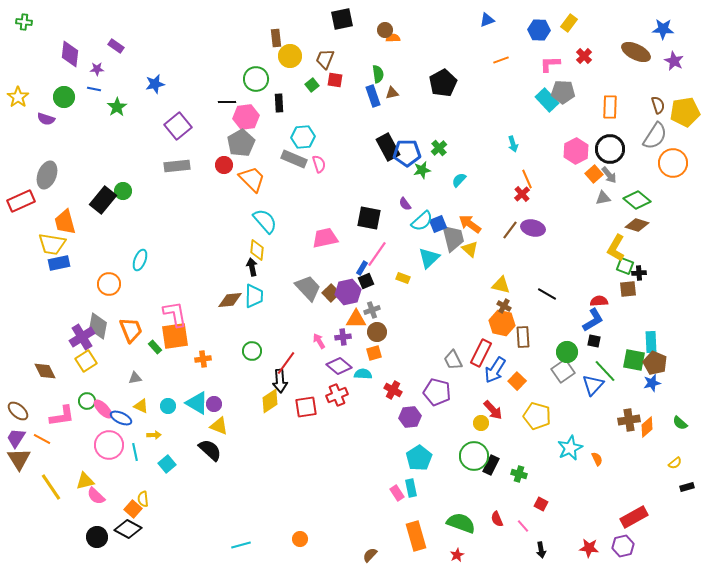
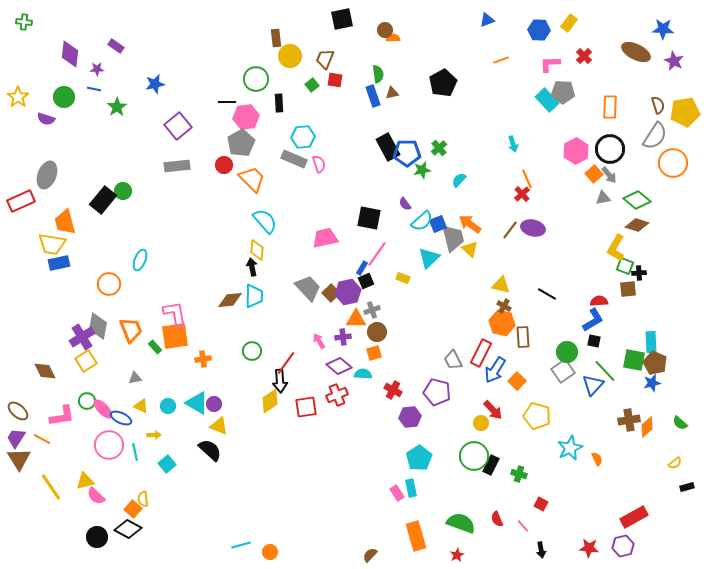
orange circle at (300, 539): moved 30 px left, 13 px down
